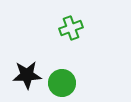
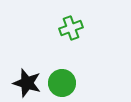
black star: moved 8 px down; rotated 20 degrees clockwise
